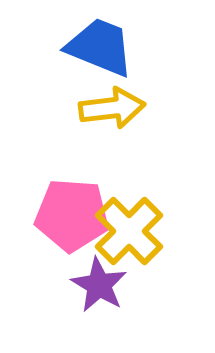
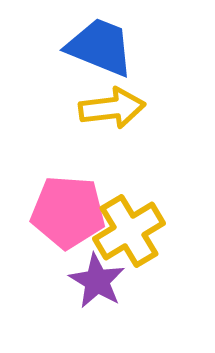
pink pentagon: moved 4 px left, 3 px up
yellow cross: rotated 14 degrees clockwise
purple star: moved 2 px left, 4 px up
